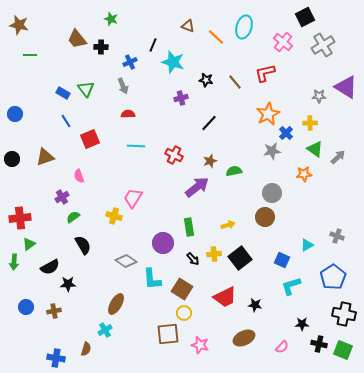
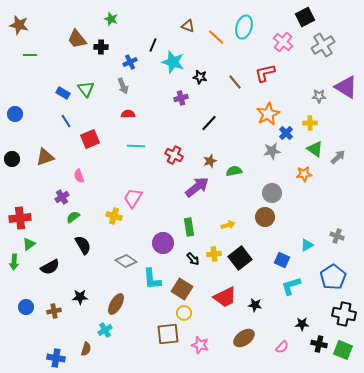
black star at (206, 80): moved 6 px left, 3 px up
black star at (68, 284): moved 12 px right, 13 px down
brown ellipse at (244, 338): rotated 10 degrees counterclockwise
